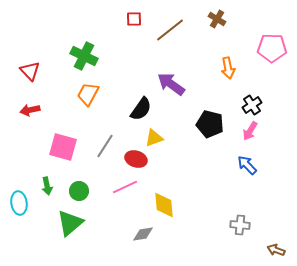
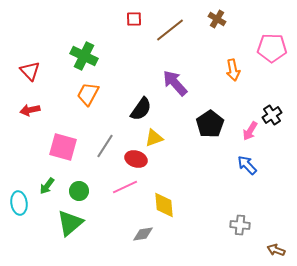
orange arrow: moved 5 px right, 2 px down
purple arrow: moved 4 px right, 1 px up; rotated 12 degrees clockwise
black cross: moved 20 px right, 10 px down
black pentagon: rotated 24 degrees clockwise
green arrow: rotated 48 degrees clockwise
